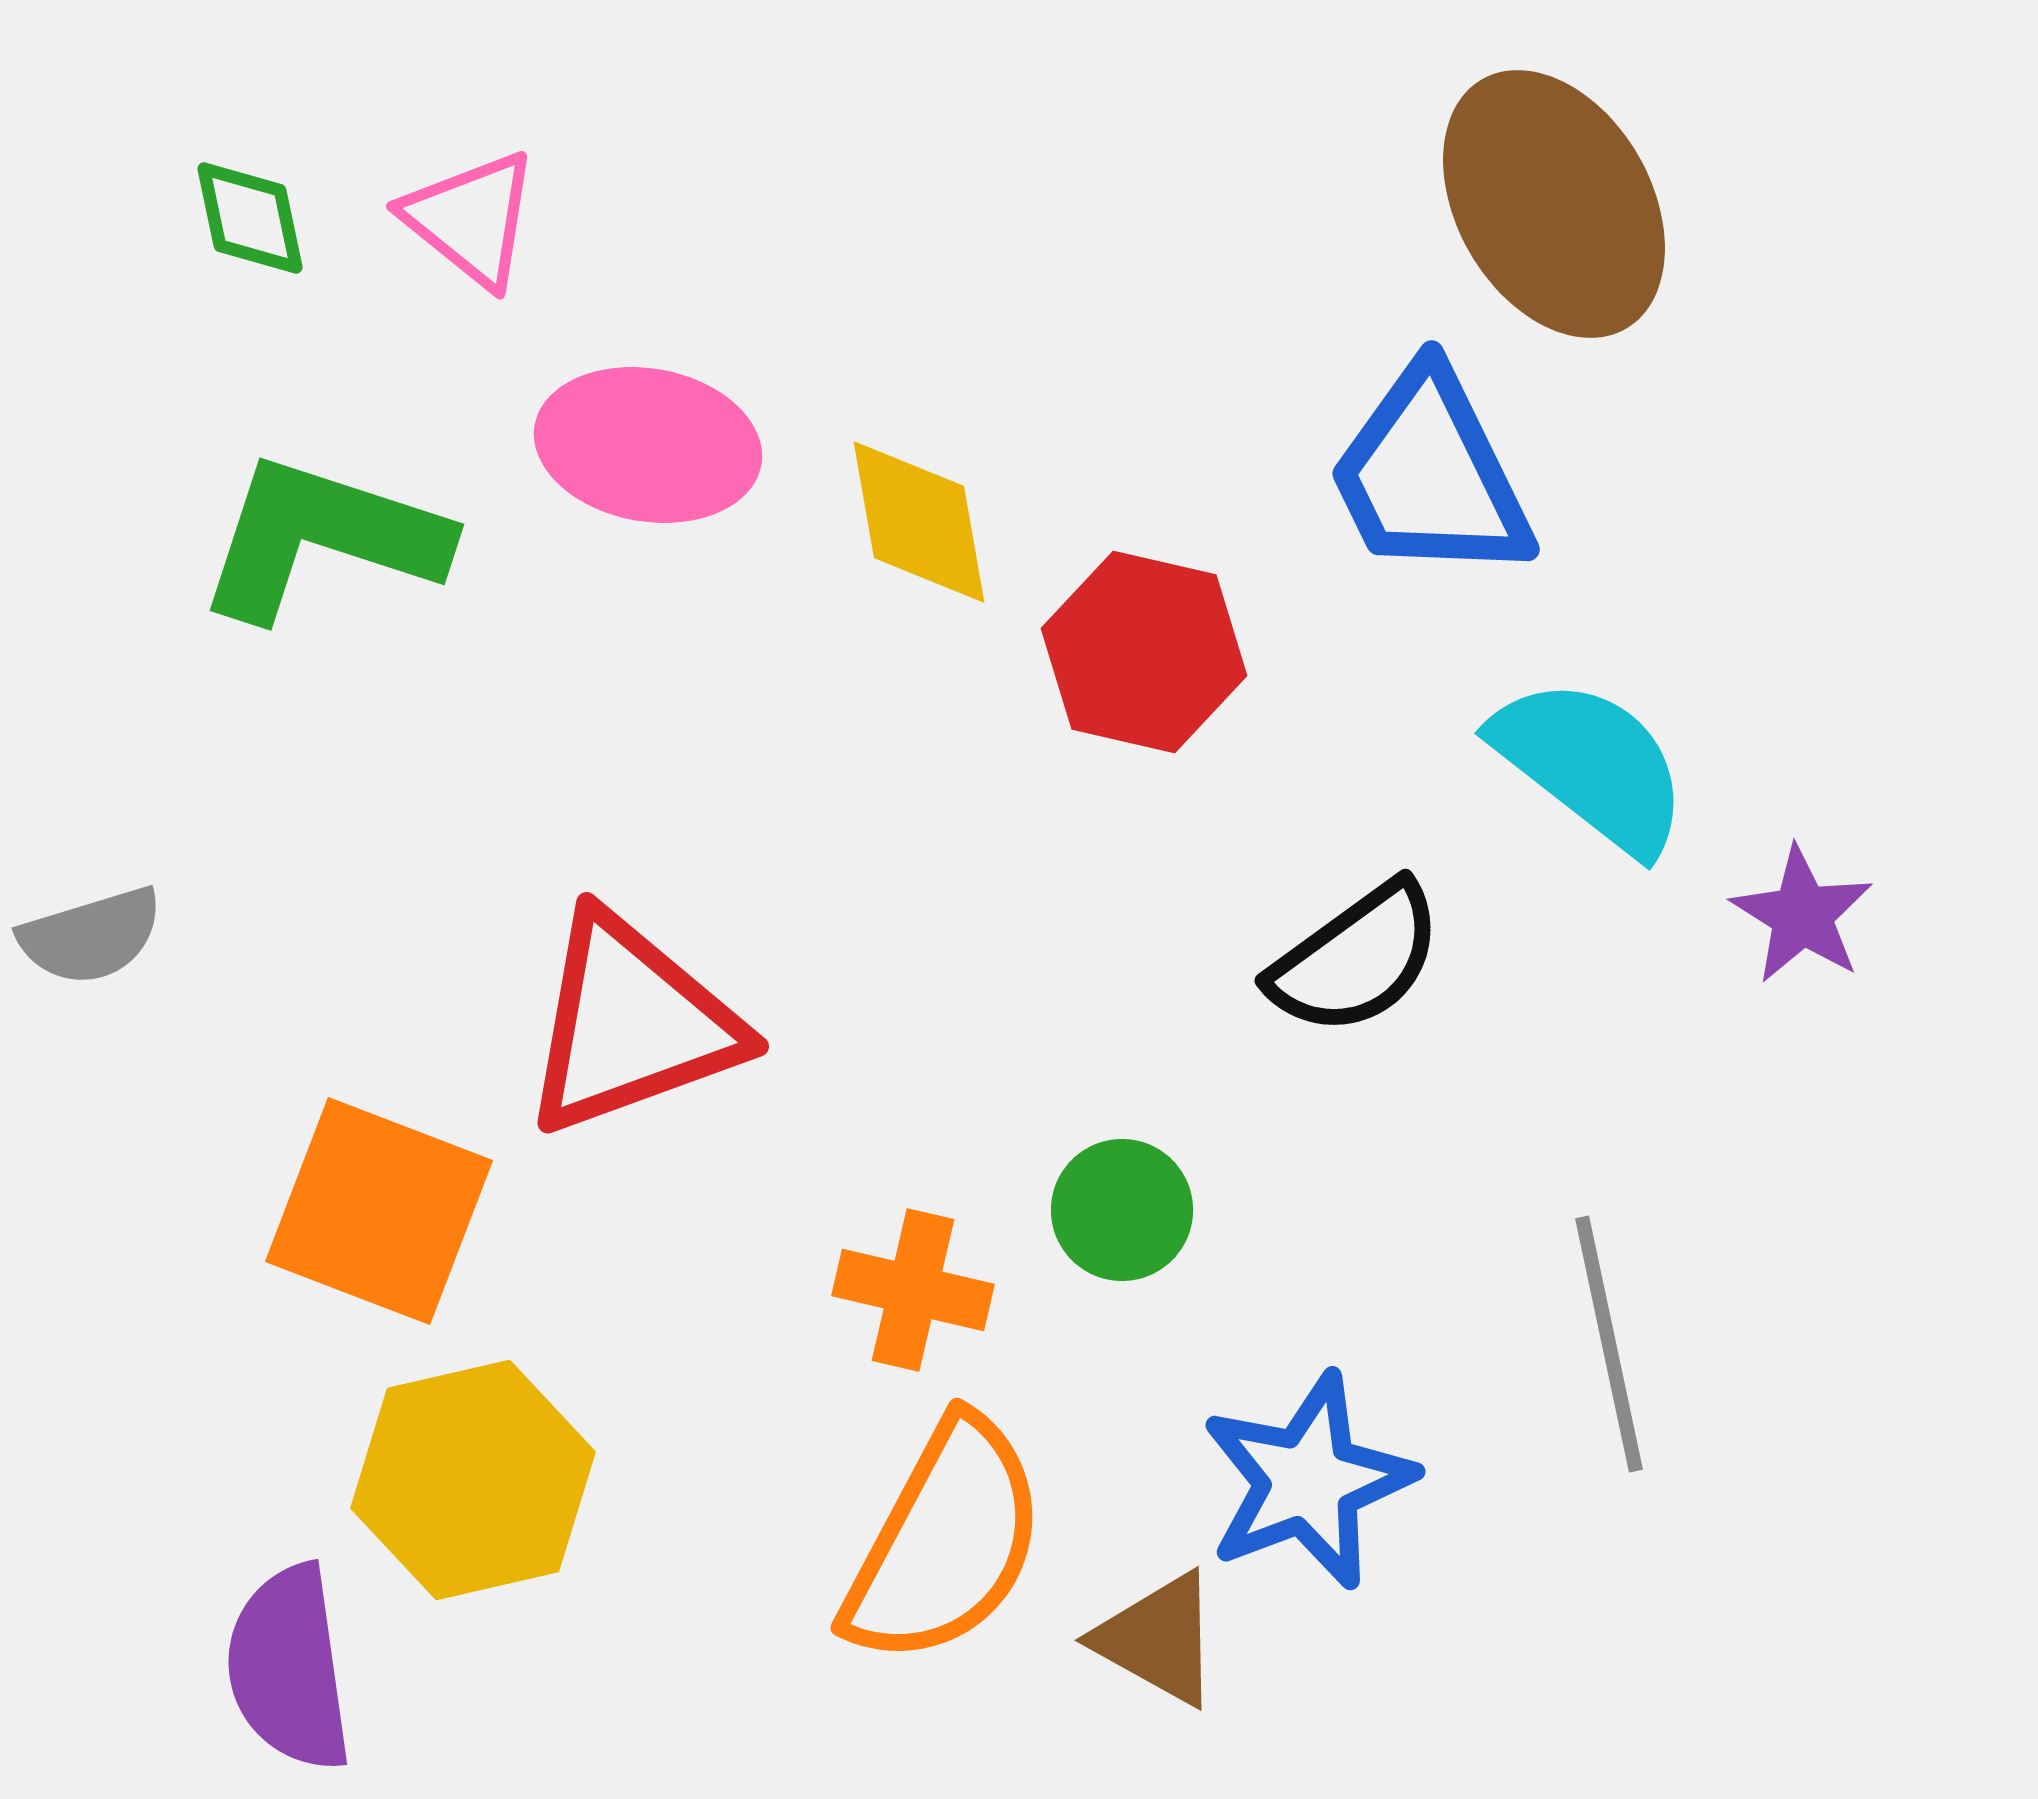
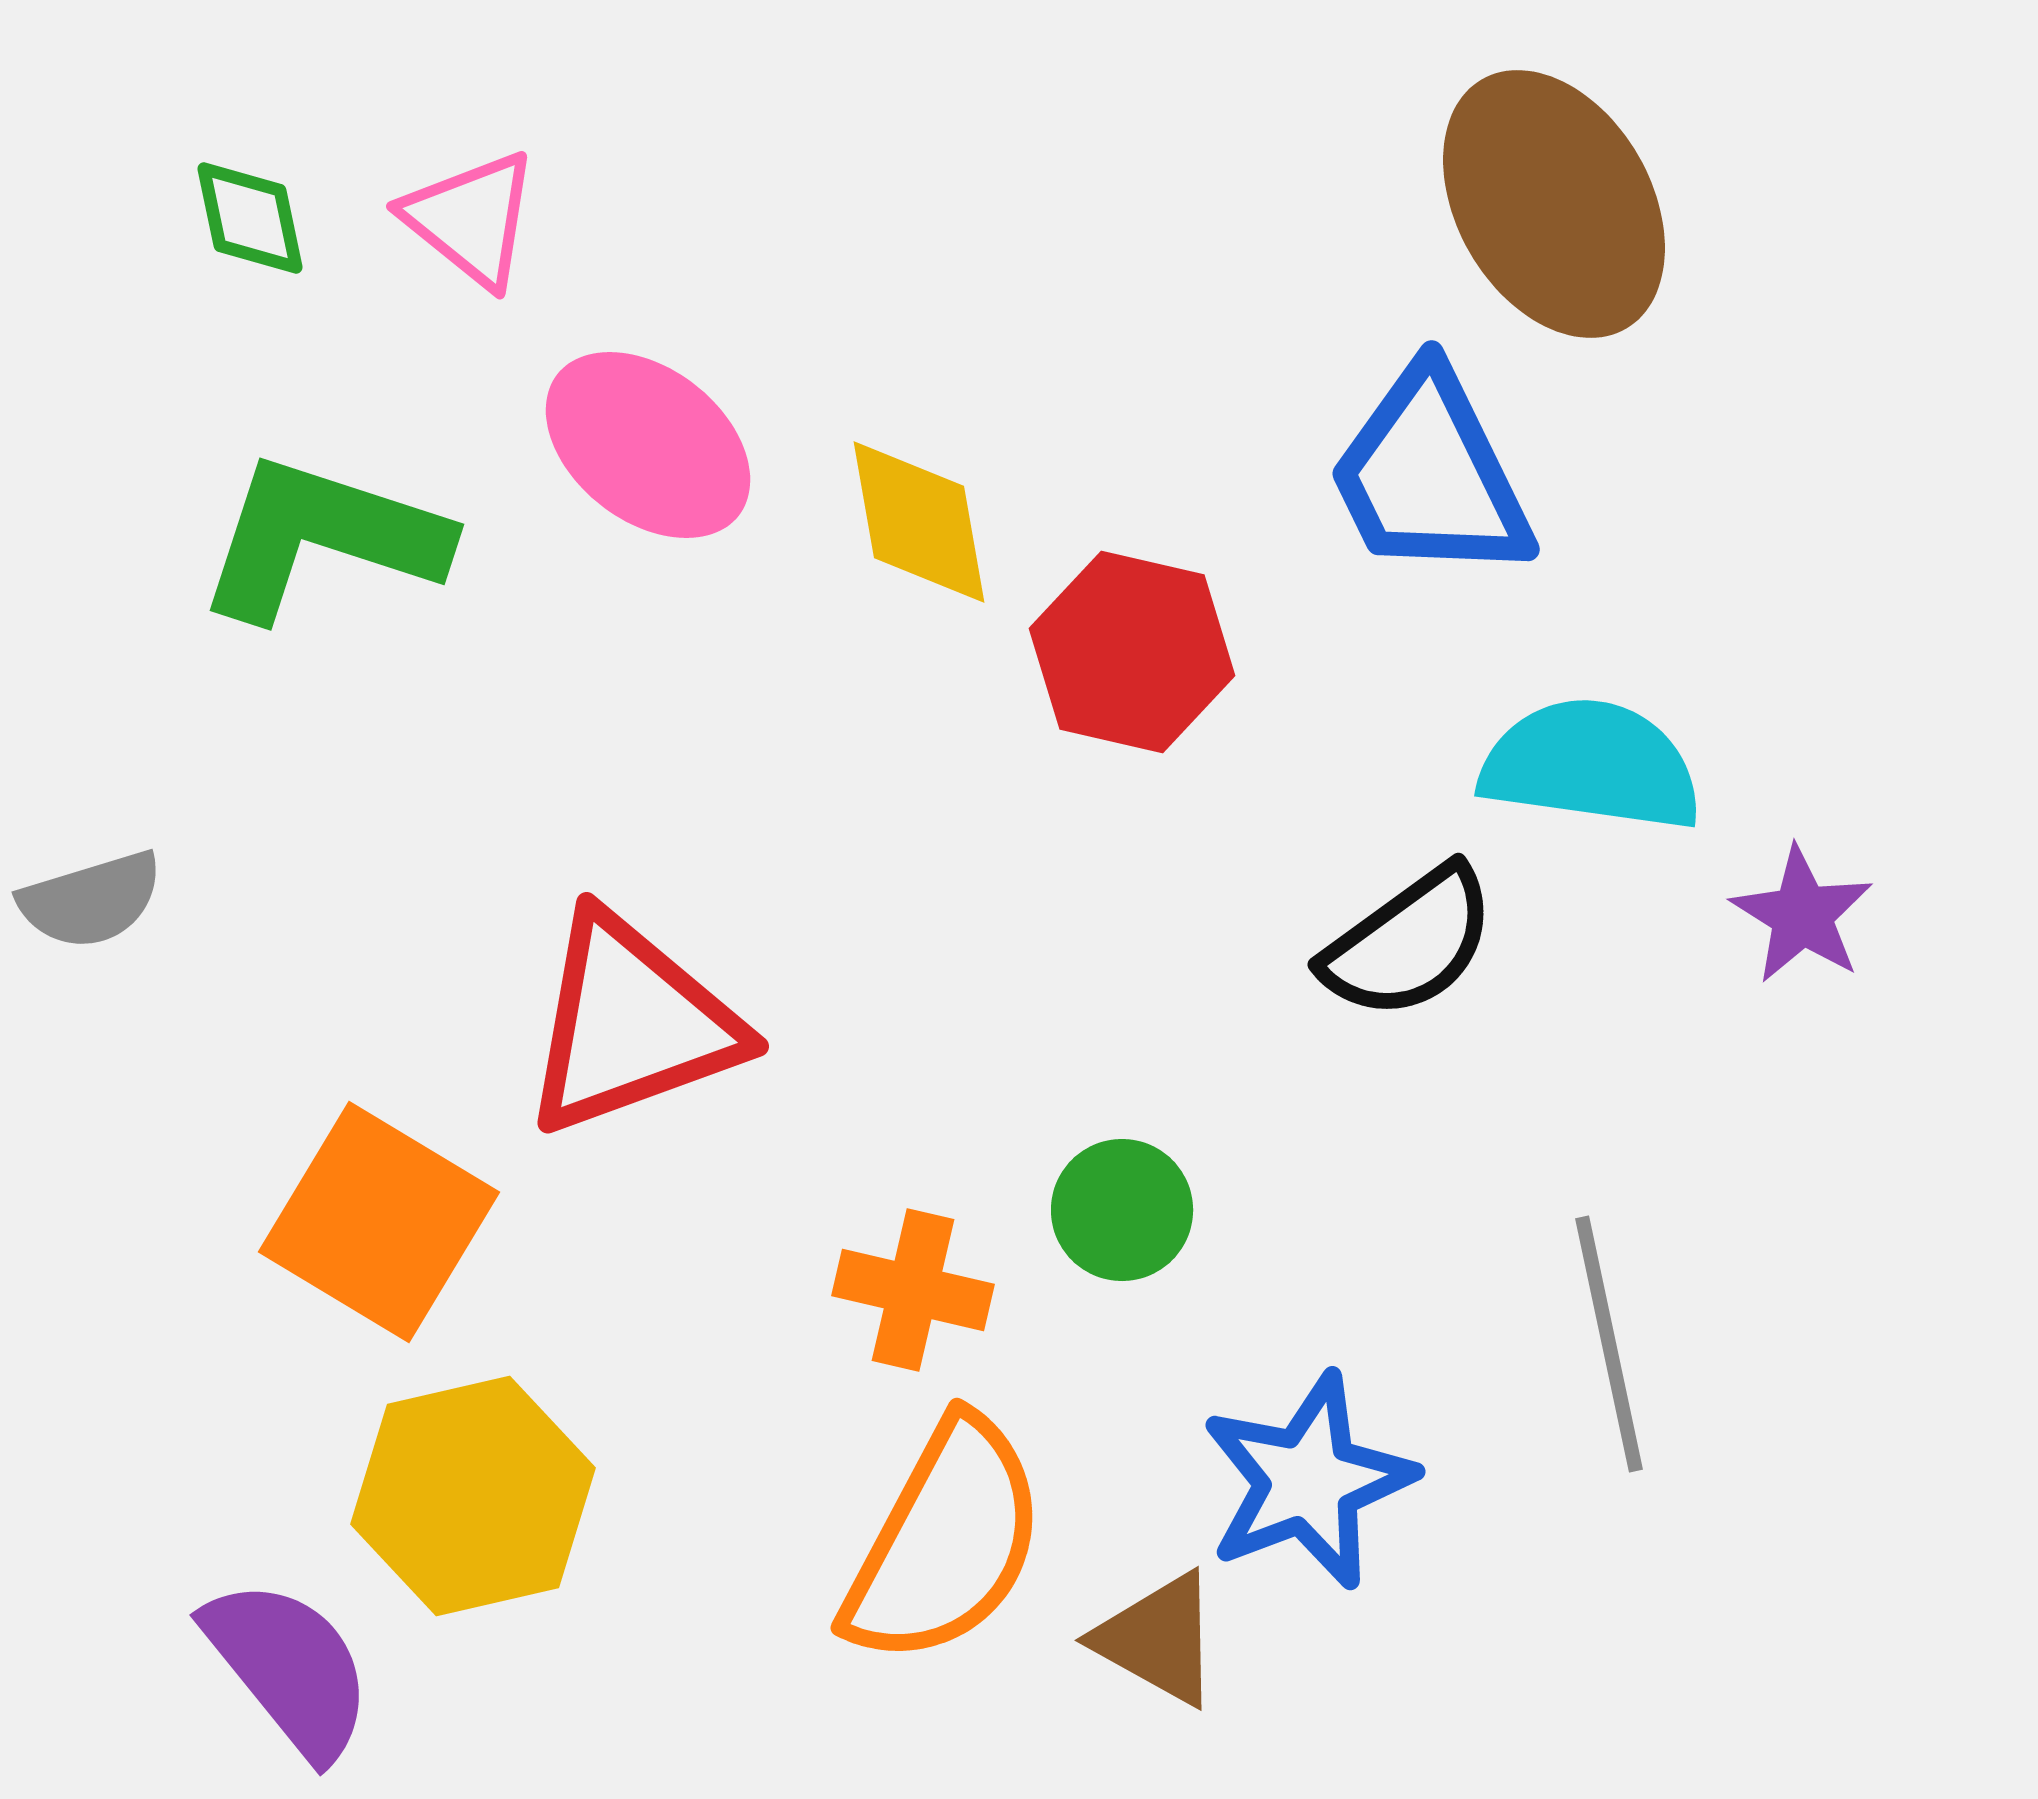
pink ellipse: rotated 28 degrees clockwise
red hexagon: moved 12 px left
cyan semicircle: rotated 30 degrees counterclockwise
gray semicircle: moved 36 px up
black semicircle: moved 53 px right, 16 px up
orange square: moved 11 px down; rotated 10 degrees clockwise
yellow hexagon: moved 16 px down
purple semicircle: rotated 149 degrees clockwise
